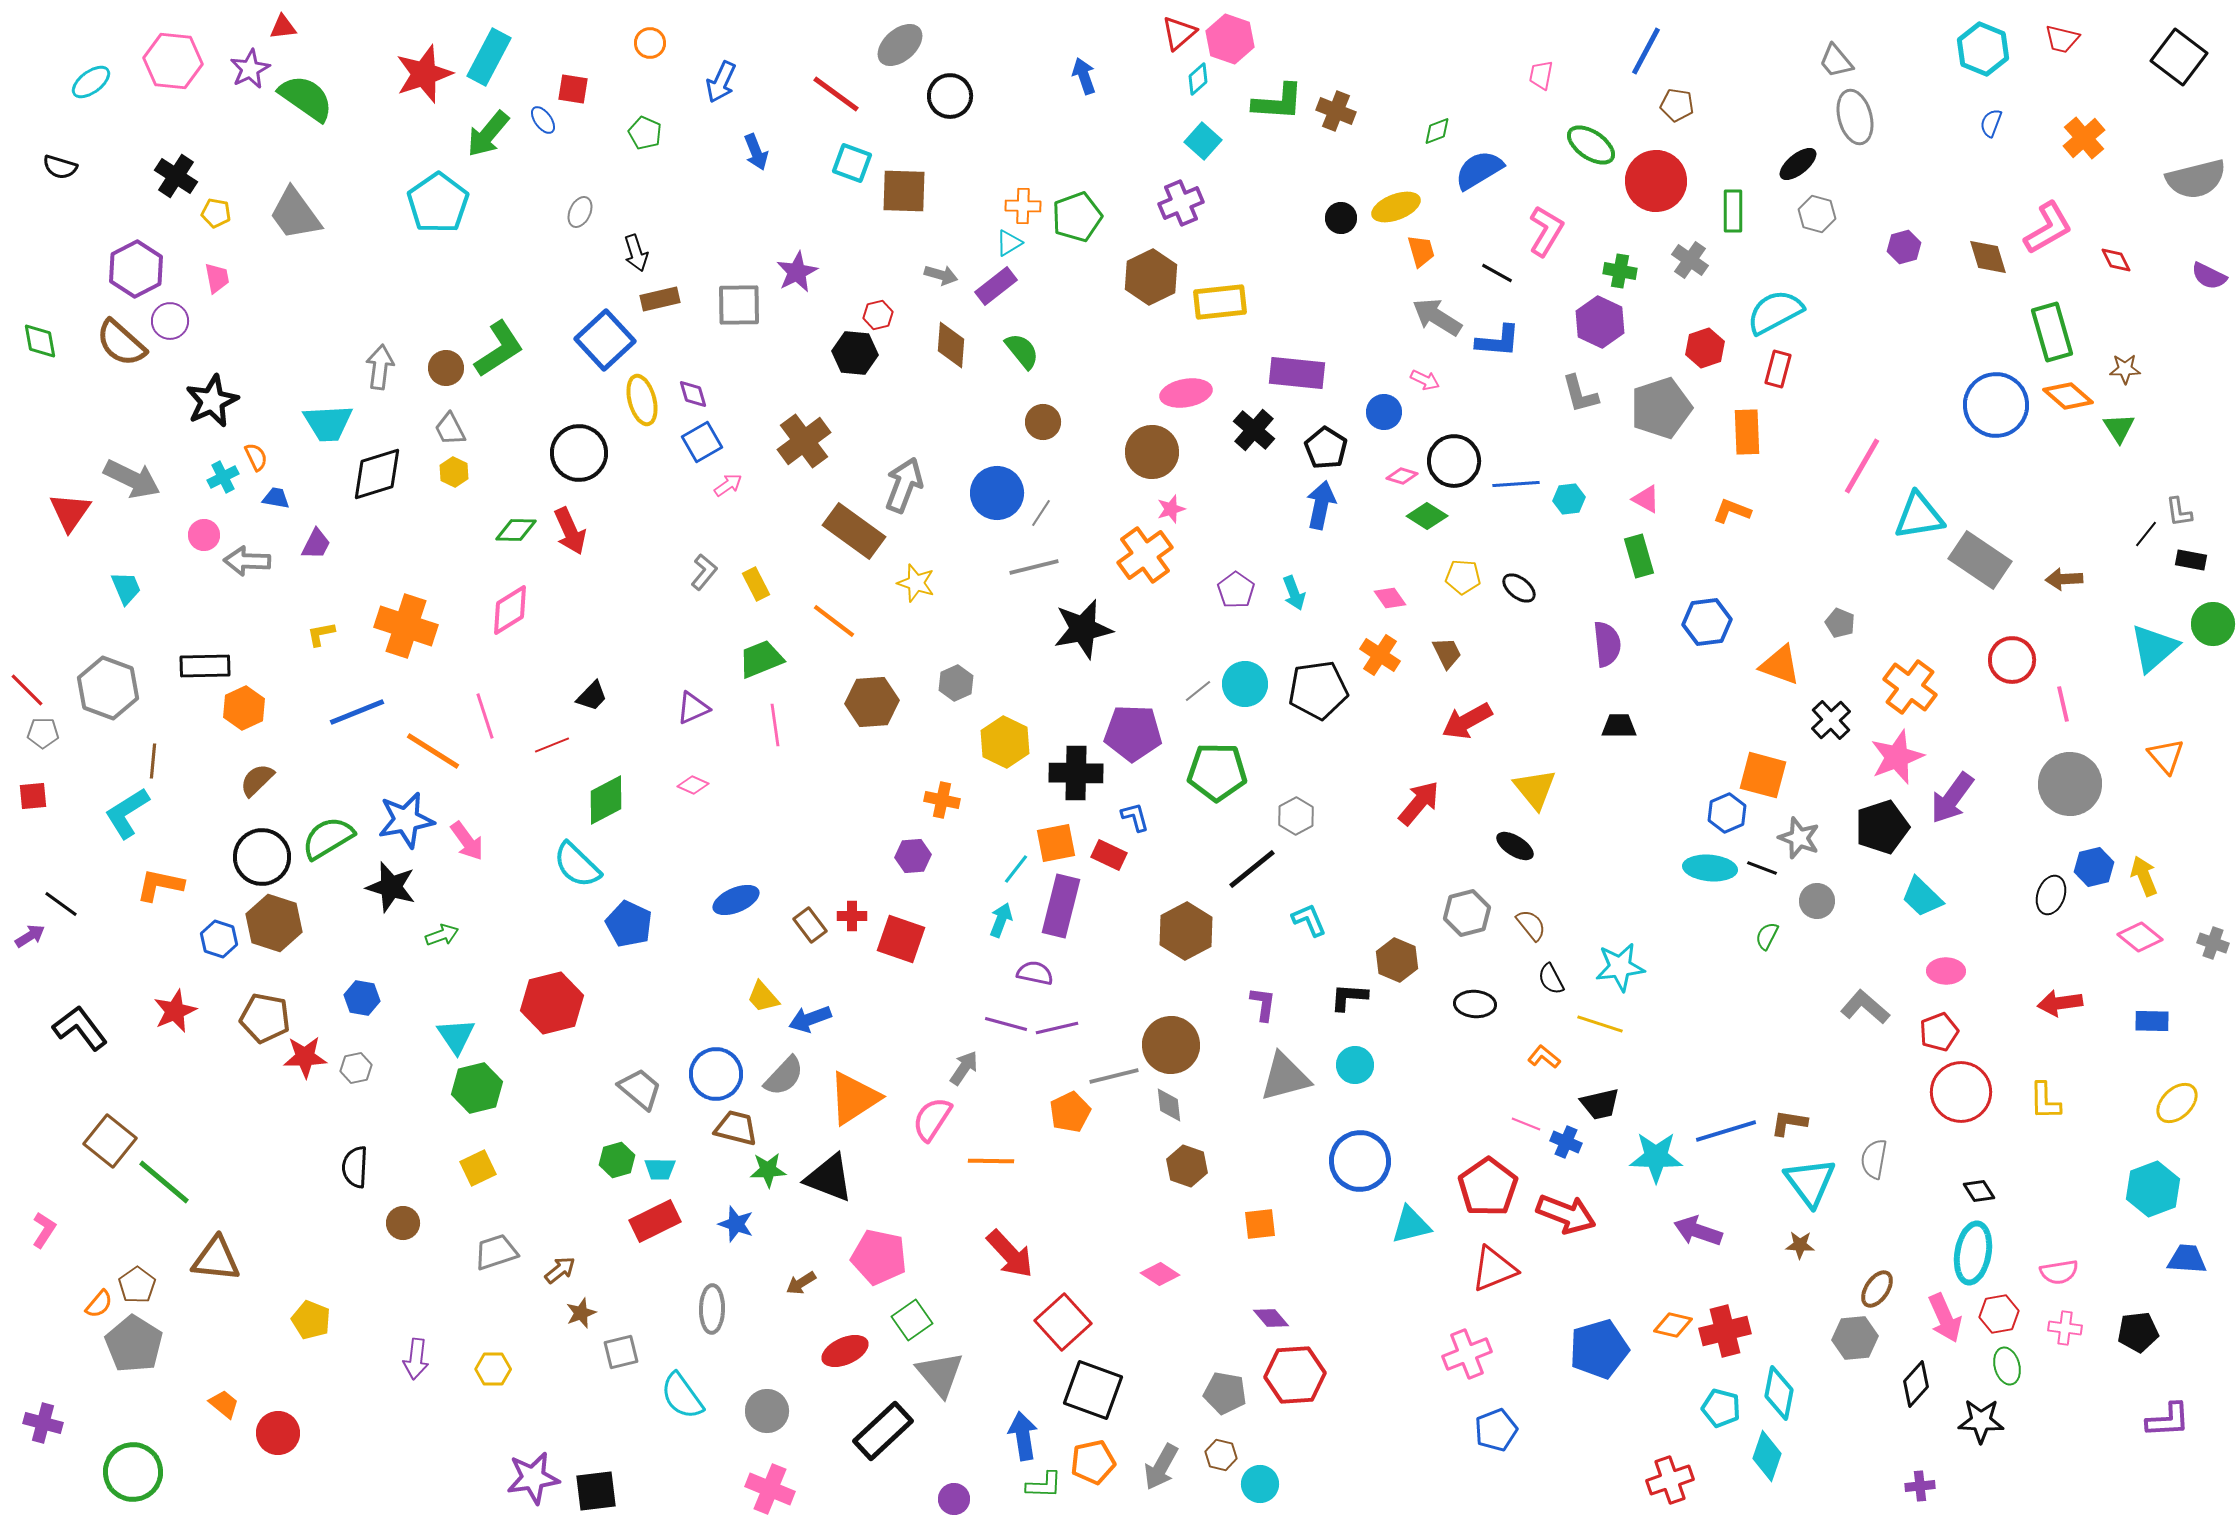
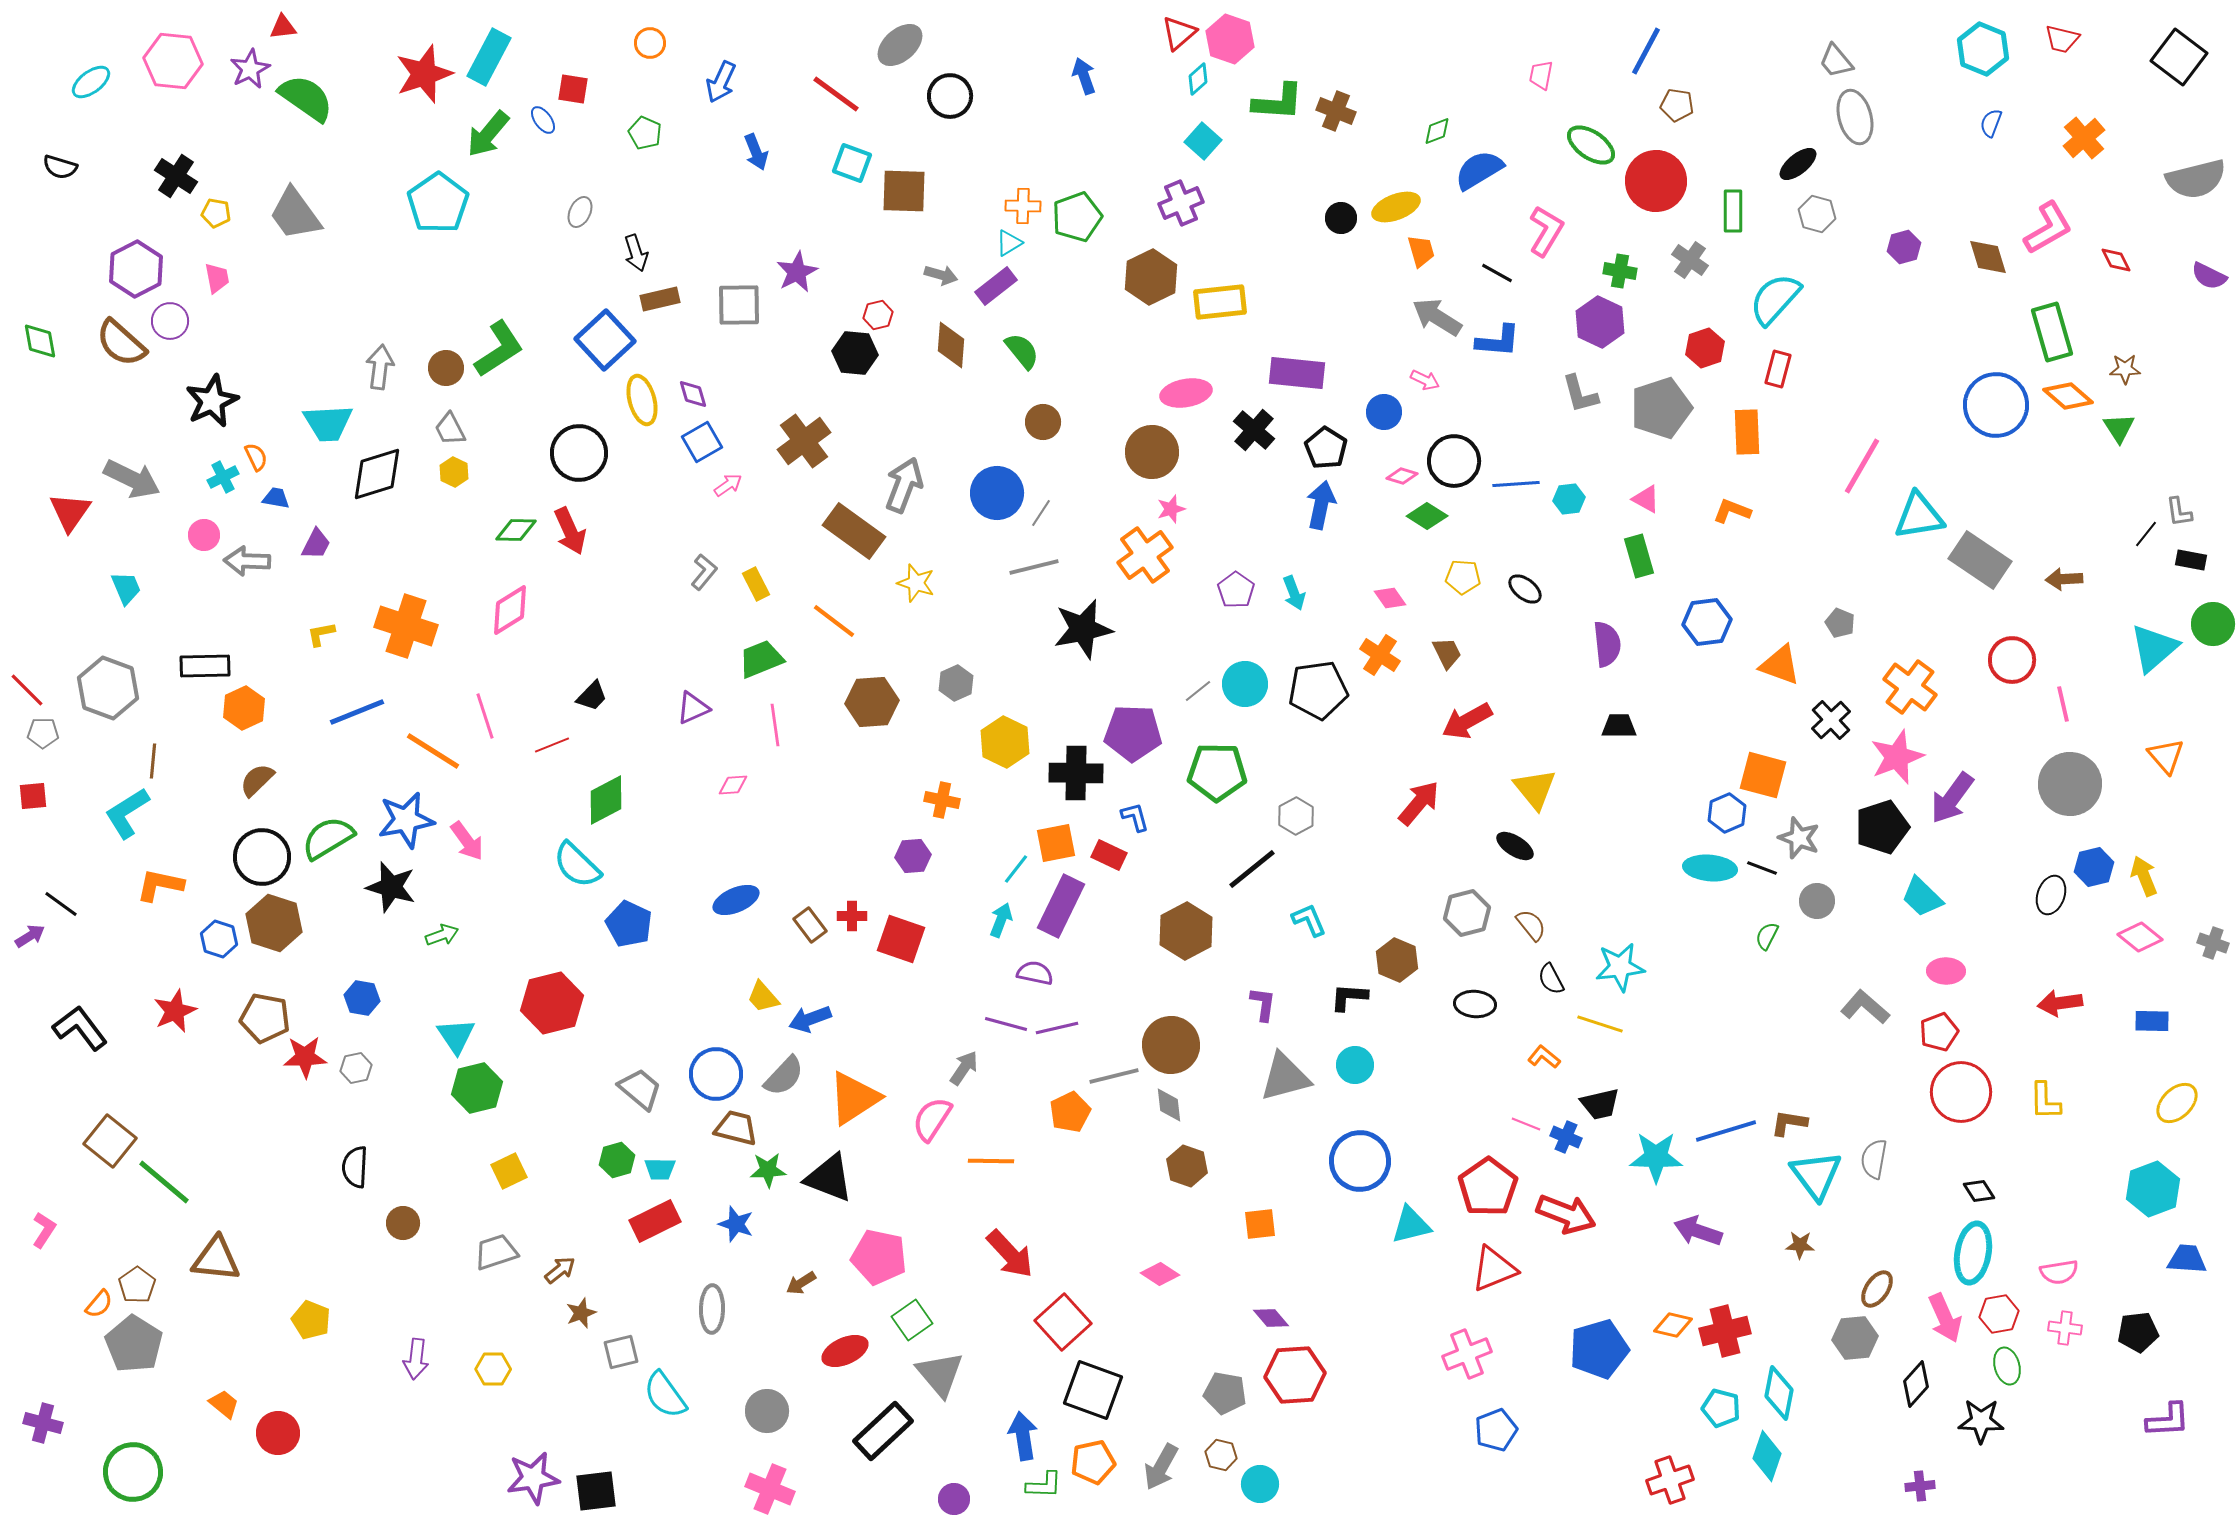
cyan semicircle at (1775, 312): moved 13 px up; rotated 20 degrees counterclockwise
black ellipse at (1519, 588): moved 6 px right, 1 px down
pink diamond at (693, 785): moved 40 px right; rotated 28 degrees counterclockwise
purple rectangle at (1061, 906): rotated 12 degrees clockwise
blue cross at (1566, 1142): moved 5 px up
yellow square at (478, 1168): moved 31 px right, 3 px down
cyan triangle at (1810, 1182): moved 6 px right, 7 px up
cyan semicircle at (682, 1396): moved 17 px left, 1 px up
